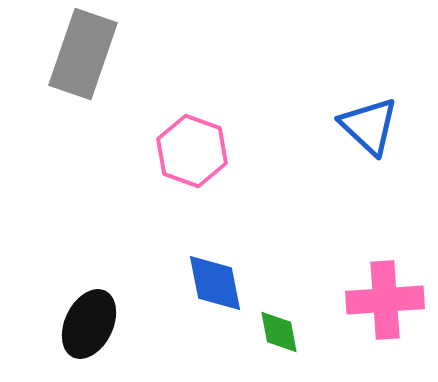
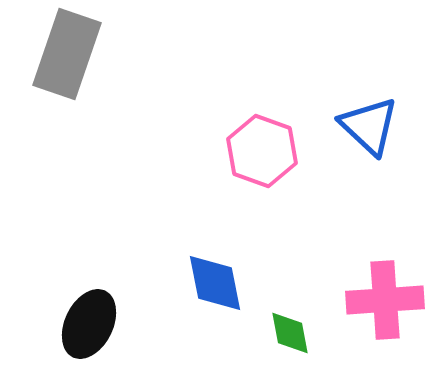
gray rectangle: moved 16 px left
pink hexagon: moved 70 px right
green diamond: moved 11 px right, 1 px down
